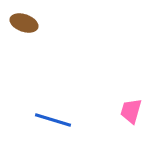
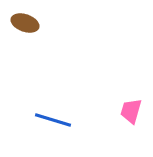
brown ellipse: moved 1 px right
